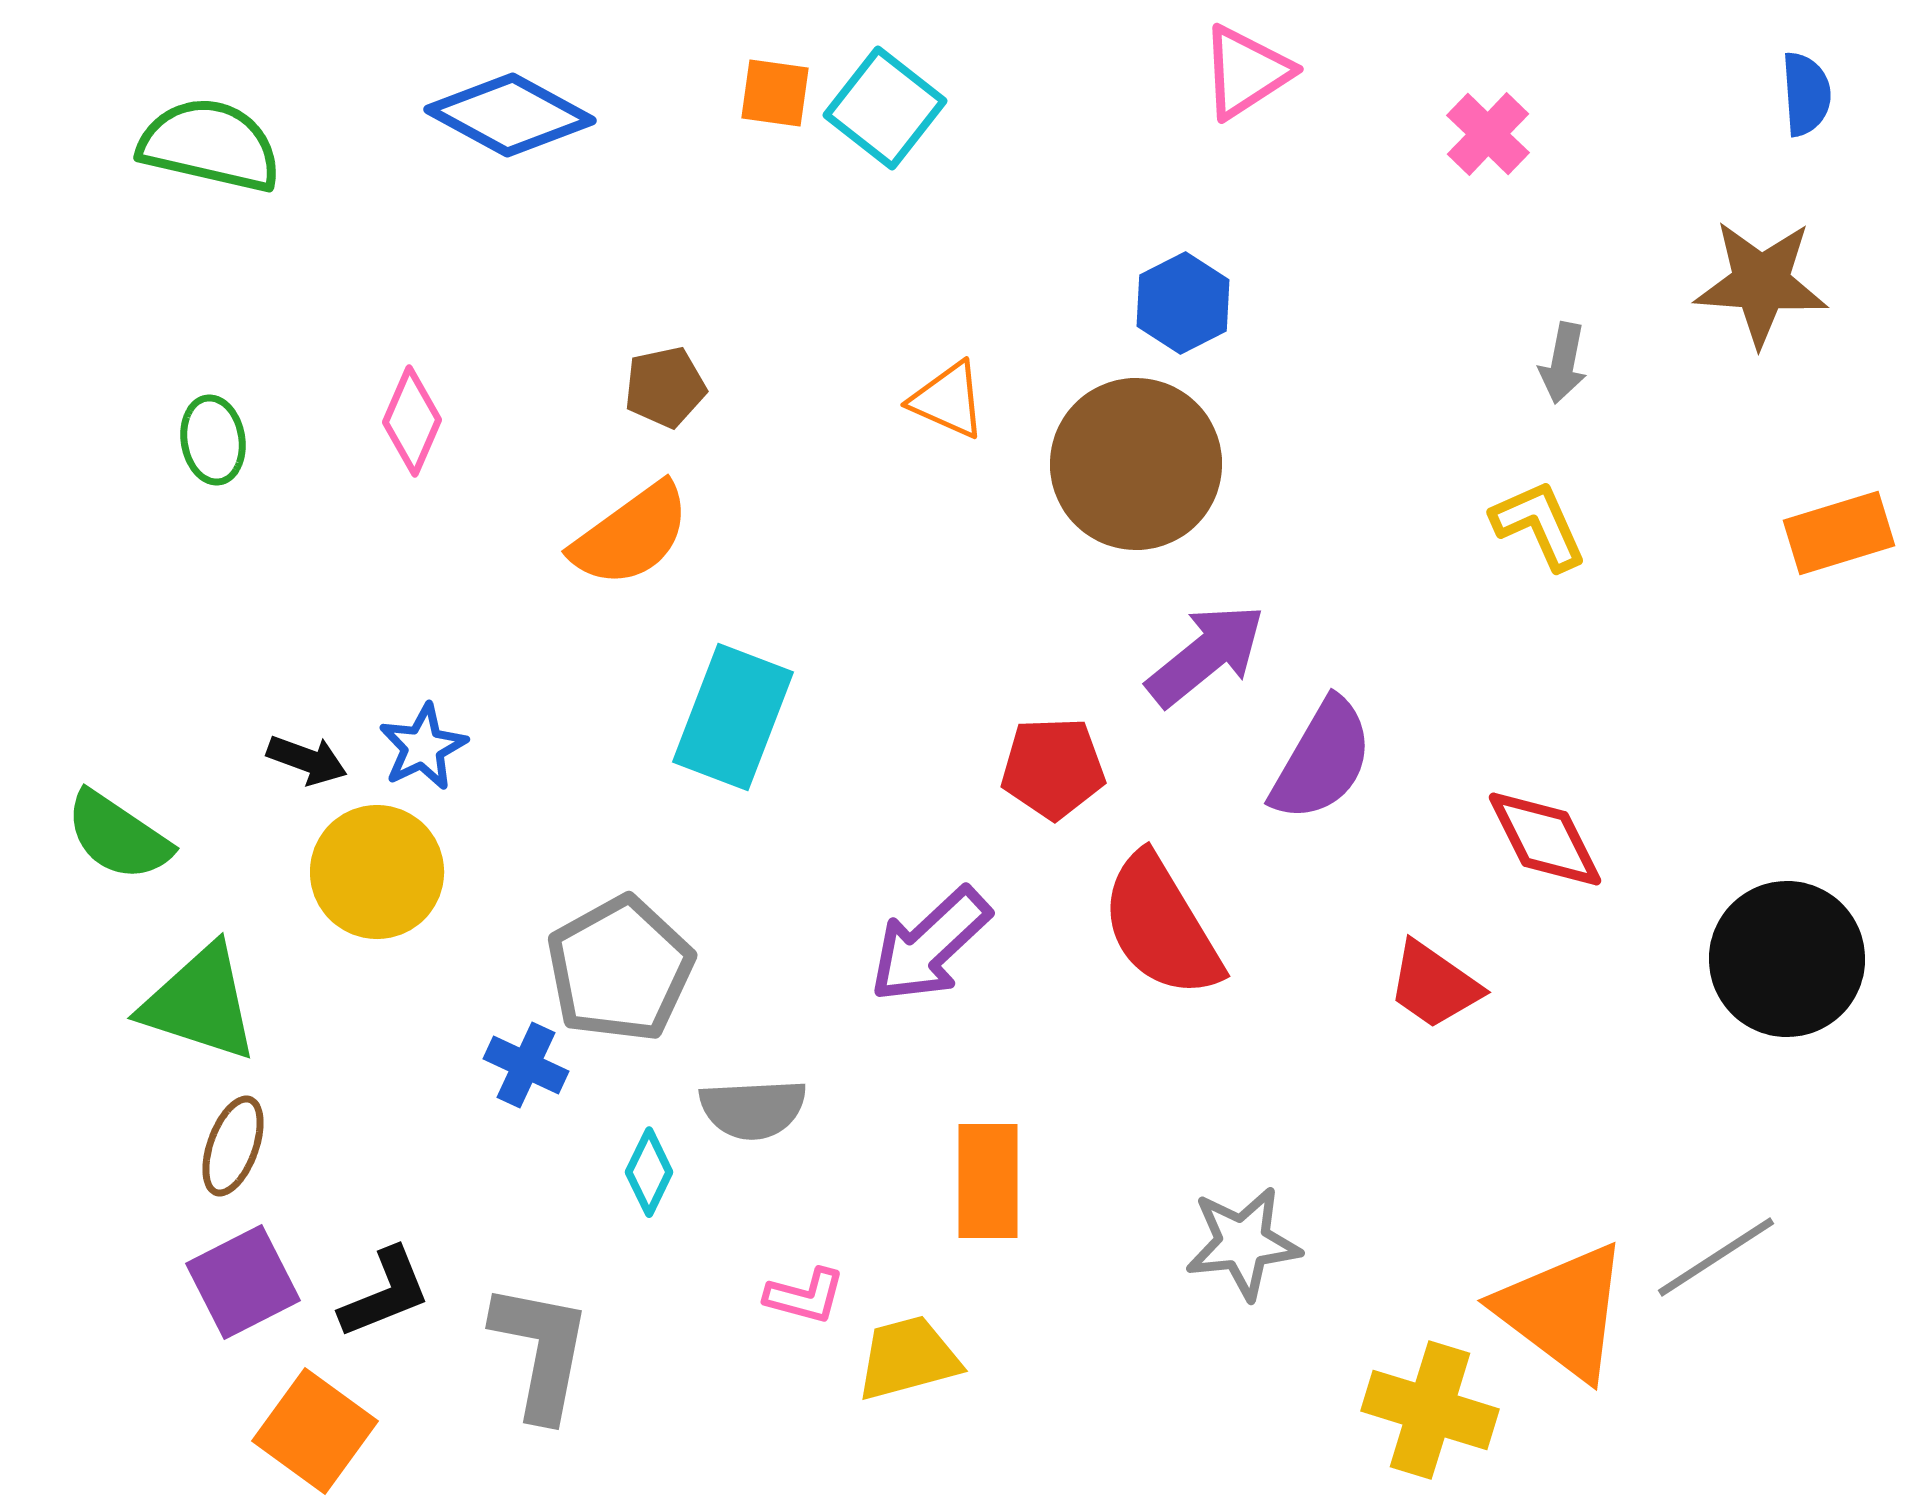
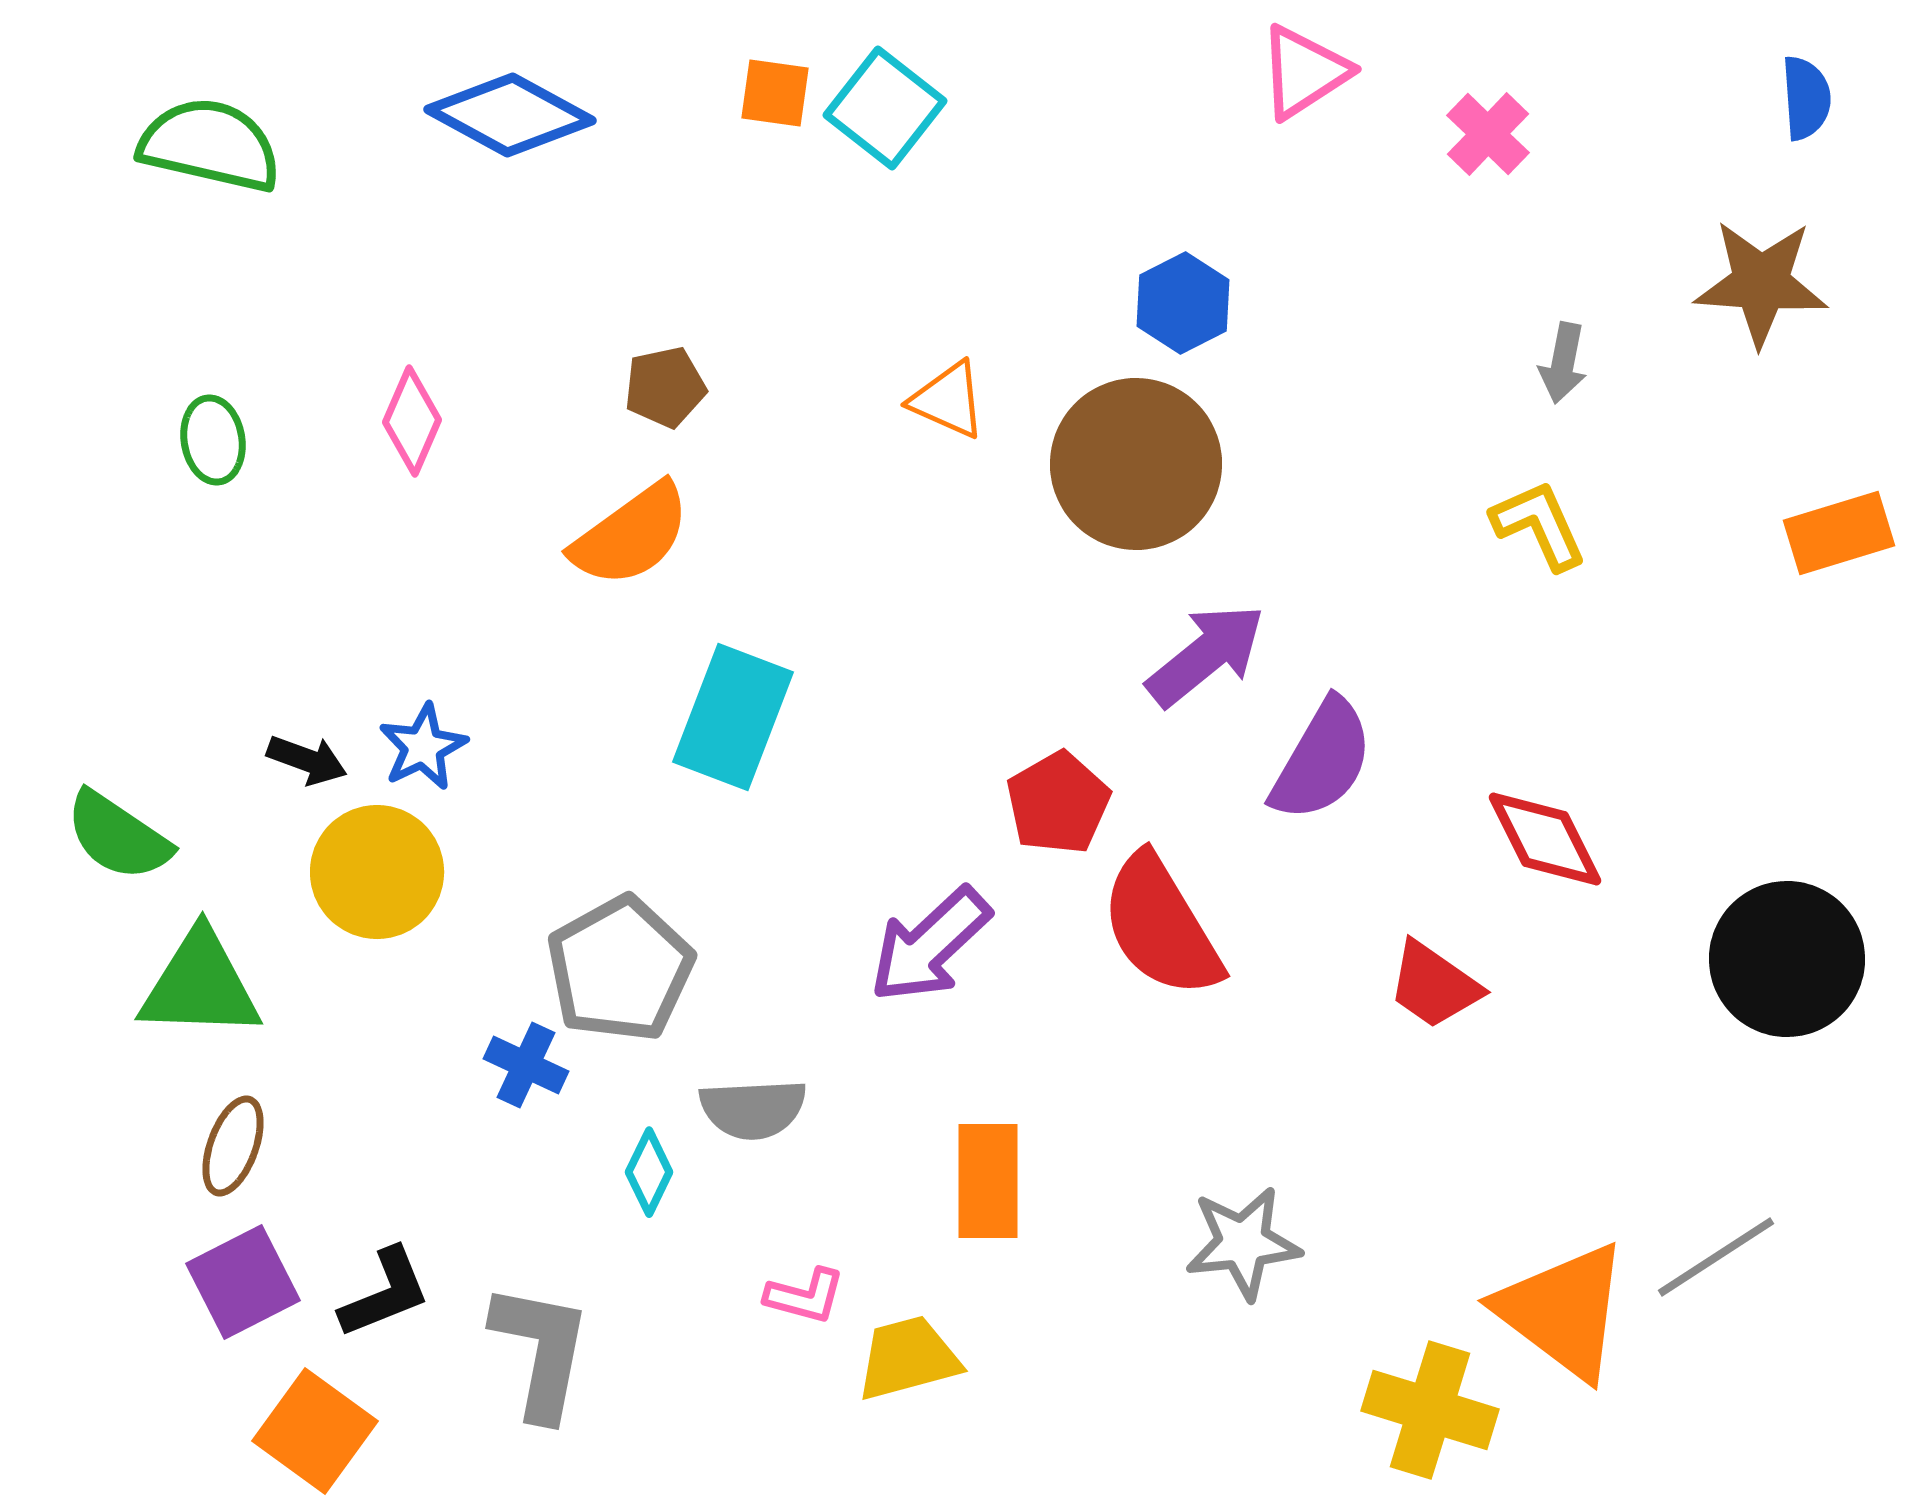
pink triangle at (1246, 72): moved 58 px right
blue semicircle at (1806, 94): moved 4 px down
red pentagon at (1053, 768): moved 5 px right, 35 px down; rotated 28 degrees counterclockwise
green triangle at (200, 1003): moved 18 px up; rotated 16 degrees counterclockwise
